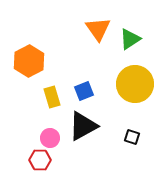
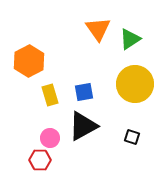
blue square: moved 1 px down; rotated 12 degrees clockwise
yellow rectangle: moved 2 px left, 2 px up
